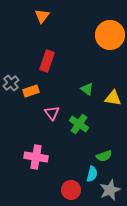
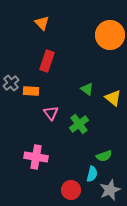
orange triangle: moved 7 px down; rotated 21 degrees counterclockwise
orange rectangle: rotated 21 degrees clockwise
yellow triangle: rotated 30 degrees clockwise
pink triangle: moved 1 px left
green cross: rotated 18 degrees clockwise
